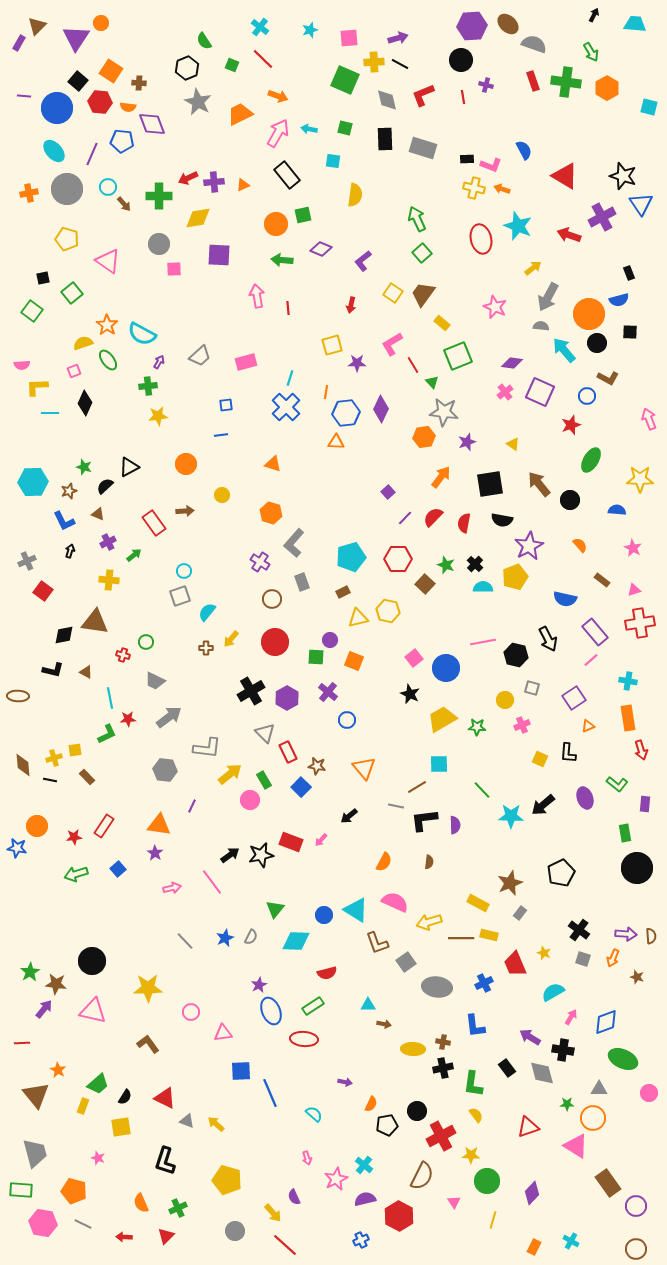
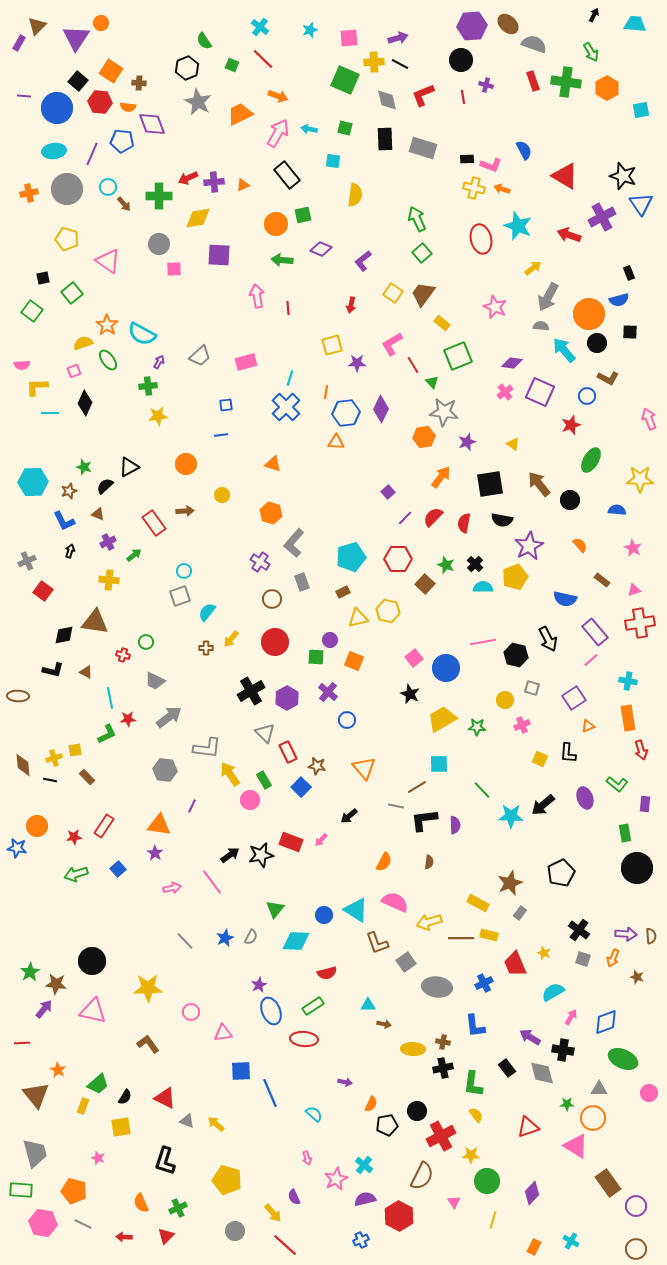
cyan square at (649, 107): moved 8 px left, 3 px down; rotated 24 degrees counterclockwise
cyan ellipse at (54, 151): rotated 55 degrees counterclockwise
yellow arrow at (230, 774): rotated 85 degrees counterclockwise
